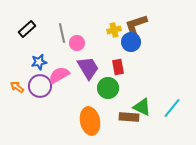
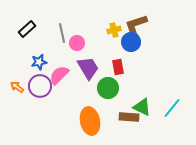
pink semicircle: rotated 15 degrees counterclockwise
